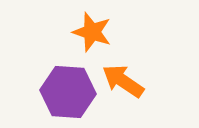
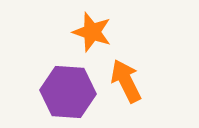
orange arrow: moved 3 px right; rotated 30 degrees clockwise
